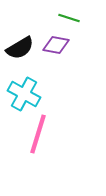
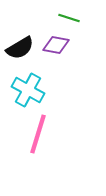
cyan cross: moved 4 px right, 4 px up
